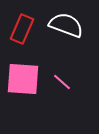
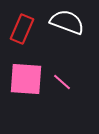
white semicircle: moved 1 px right, 3 px up
pink square: moved 3 px right
